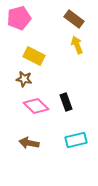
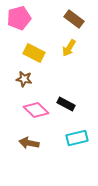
yellow arrow: moved 8 px left, 3 px down; rotated 126 degrees counterclockwise
yellow rectangle: moved 3 px up
black rectangle: moved 2 px down; rotated 42 degrees counterclockwise
pink diamond: moved 4 px down
cyan rectangle: moved 1 px right, 2 px up
